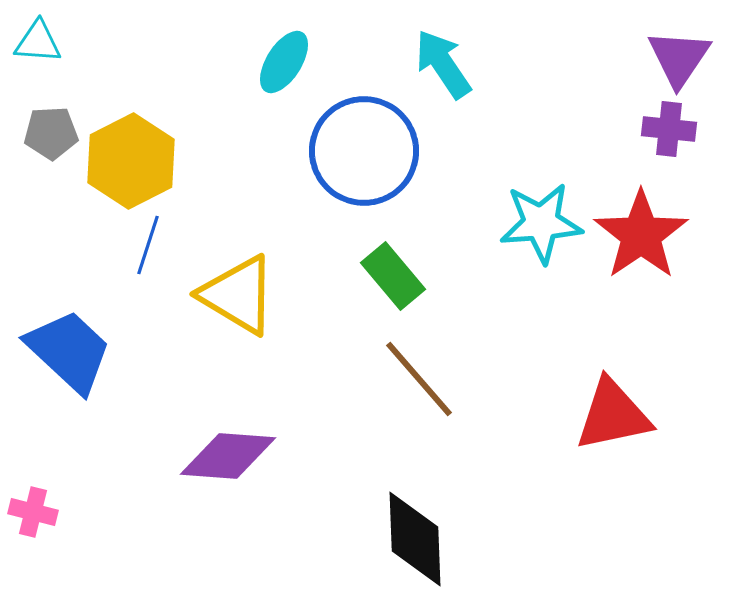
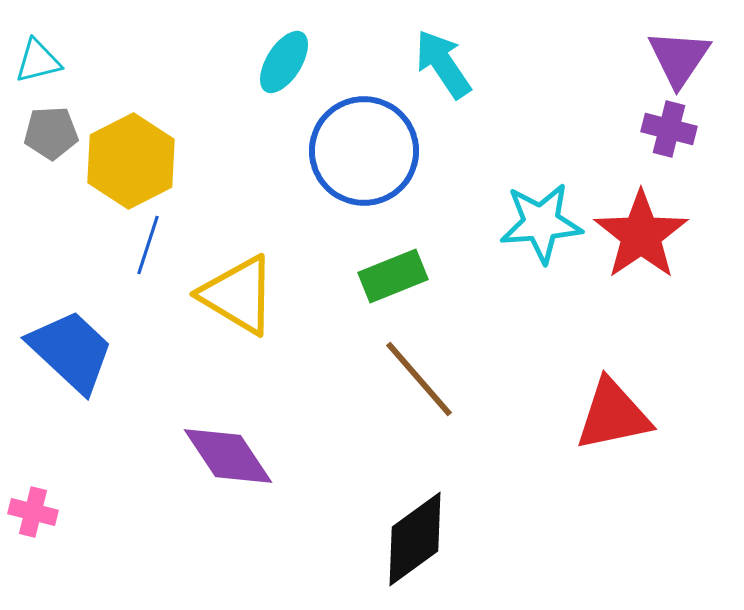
cyan triangle: moved 19 px down; rotated 18 degrees counterclockwise
purple cross: rotated 8 degrees clockwise
green rectangle: rotated 72 degrees counterclockwise
blue trapezoid: moved 2 px right
purple diamond: rotated 52 degrees clockwise
black diamond: rotated 56 degrees clockwise
